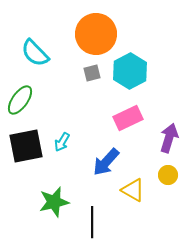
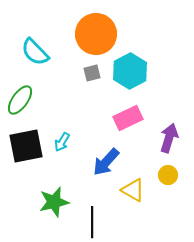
cyan semicircle: moved 1 px up
